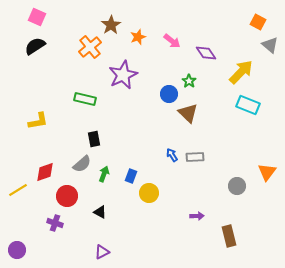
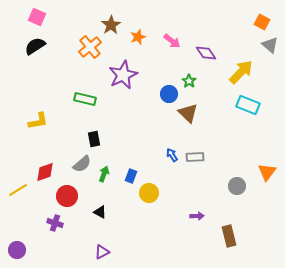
orange square: moved 4 px right
